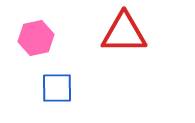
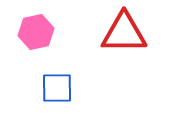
pink hexagon: moved 6 px up
